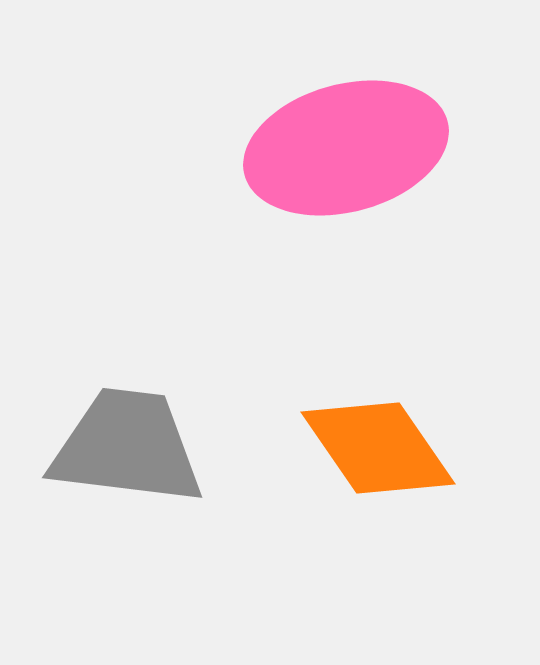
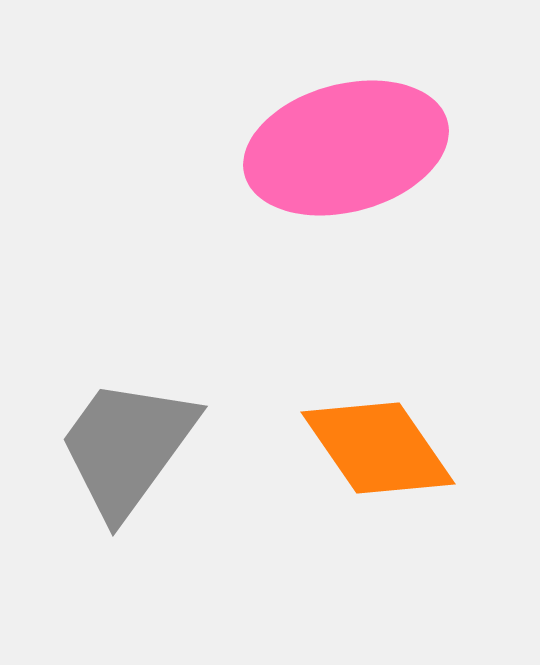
gray trapezoid: rotated 61 degrees counterclockwise
